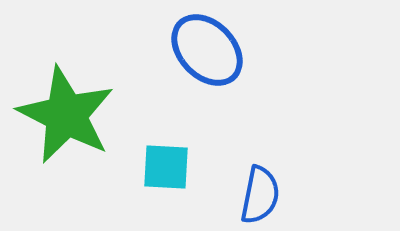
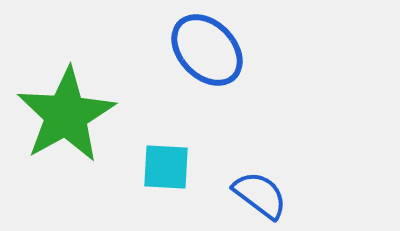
green star: rotated 16 degrees clockwise
blue semicircle: rotated 64 degrees counterclockwise
